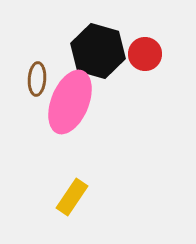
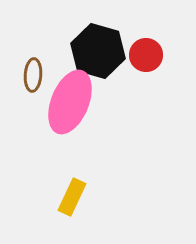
red circle: moved 1 px right, 1 px down
brown ellipse: moved 4 px left, 4 px up
yellow rectangle: rotated 9 degrees counterclockwise
